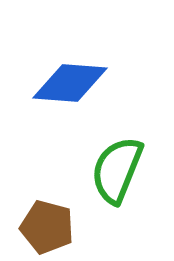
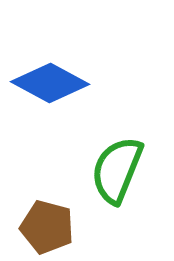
blue diamond: moved 20 px left; rotated 24 degrees clockwise
